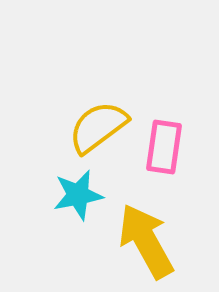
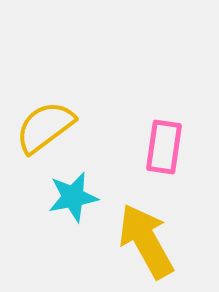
yellow semicircle: moved 53 px left
cyan star: moved 5 px left, 2 px down
